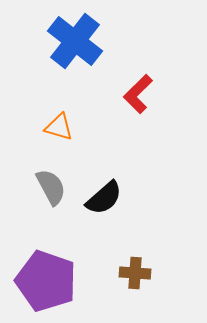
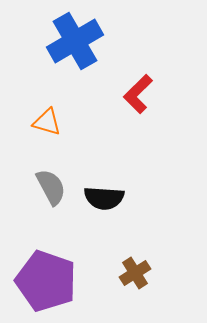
blue cross: rotated 22 degrees clockwise
orange triangle: moved 12 px left, 5 px up
black semicircle: rotated 45 degrees clockwise
brown cross: rotated 36 degrees counterclockwise
